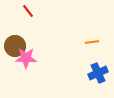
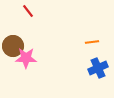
brown circle: moved 2 px left
blue cross: moved 5 px up
